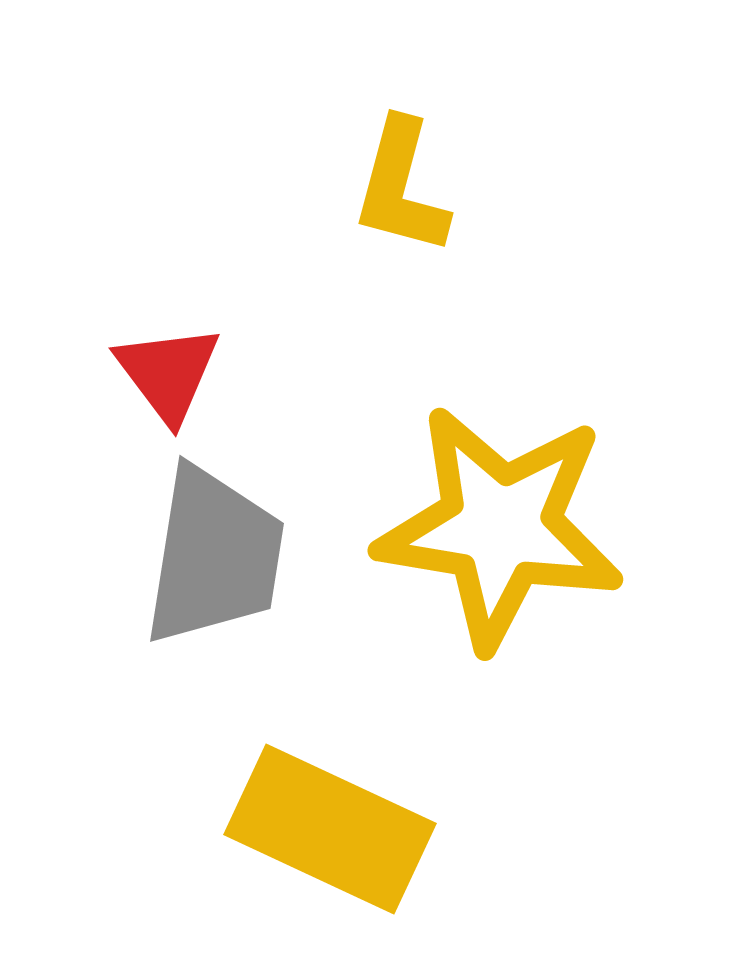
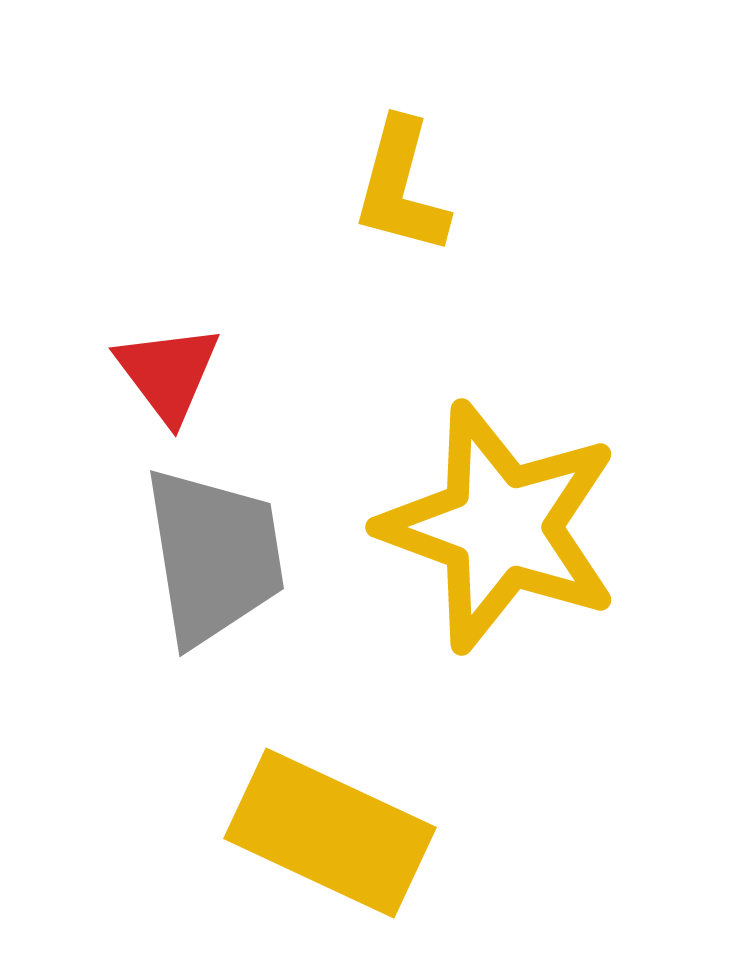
yellow star: rotated 11 degrees clockwise
gray trapezoid: rotated 18 degrees counterclockwise
yellow rectangle: moved 4 px down
